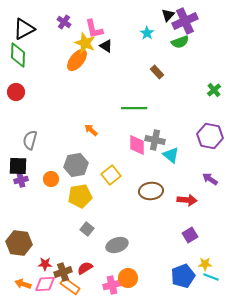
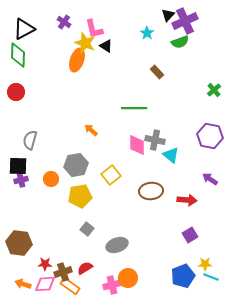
orange ellipse at (77, 60): rotated 20 degrees counterclockwise
